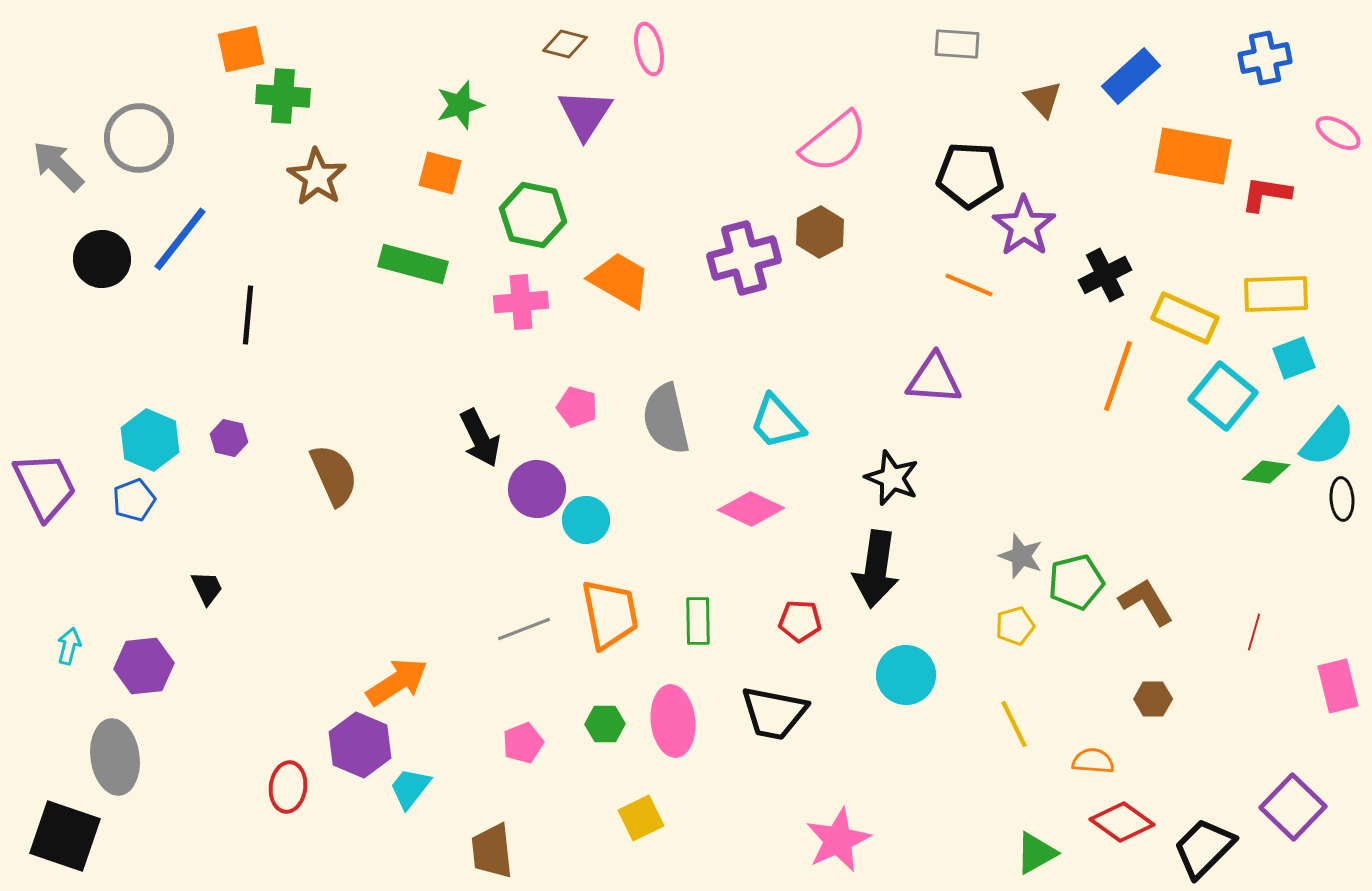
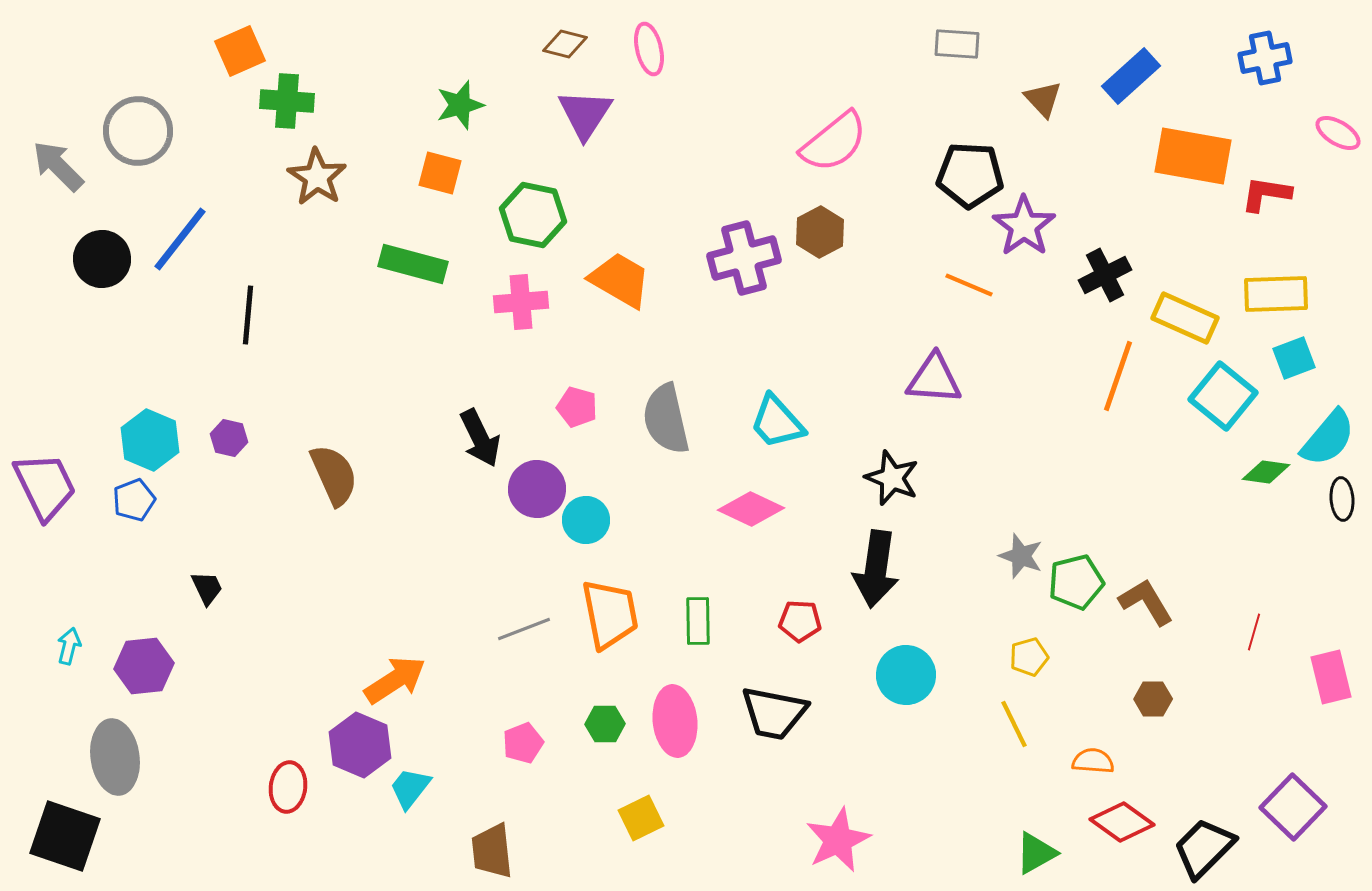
orange square at (241, 49): moved 1 px left, 2 px down; rotated 12 degrees counterclockwise
green cross at (283, 96): moved 4 px right, 5 px down
gray circle at (139, 138): moved 1 px left, 7 px up
yellow pentagon at (1015, 626): moved 14 px right, 31 px down
orange arrow at (397, 682): moved 2 px left, 2 px up
pink rectangle at (1338, 686): moved 7 px left, 9 px up
pink ellipse at (673, 721): moved 2 px right
